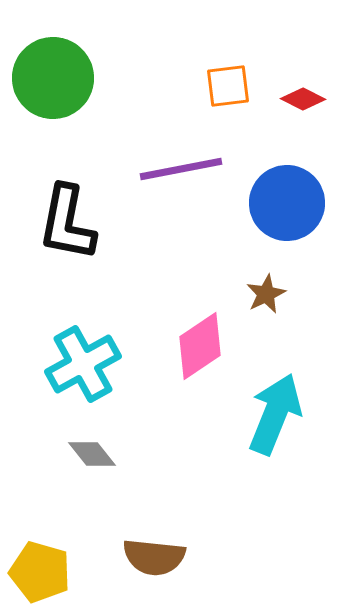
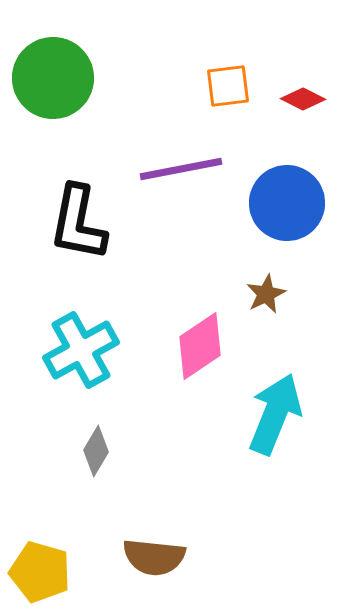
black L-shape: moved 11 px right
cyan cross: moved 2 px left, 14 px up
gray diamond: moved 4 px right, 3 px up; rotated 69 degrees clockwise
